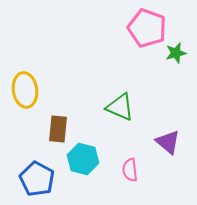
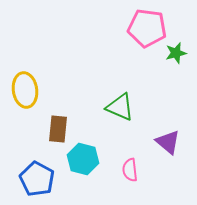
pink pentagon: rotated 12 degrees counterclockwise
